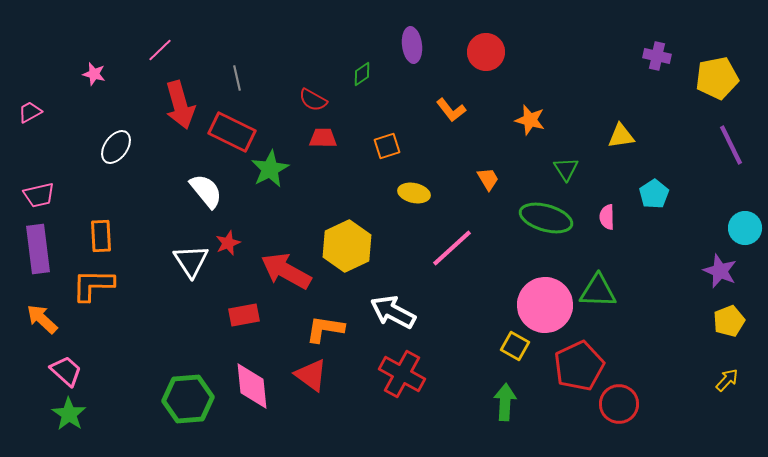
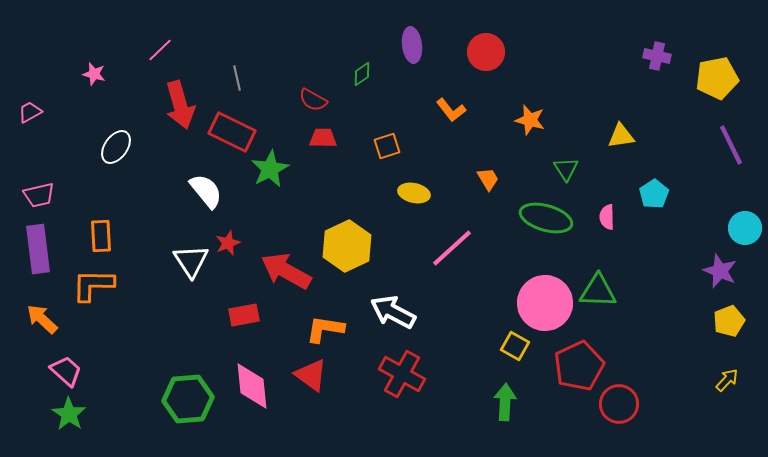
pink circle at (545, 305): moved 2 px up
